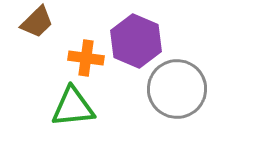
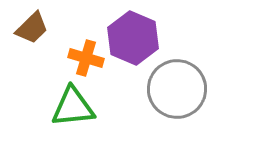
brown trapezoid: moved 5 px left, 6 px down
purple hexagon: moved 3 px left, 3 px up
orange cross: rotated 8 degrees clockwise
